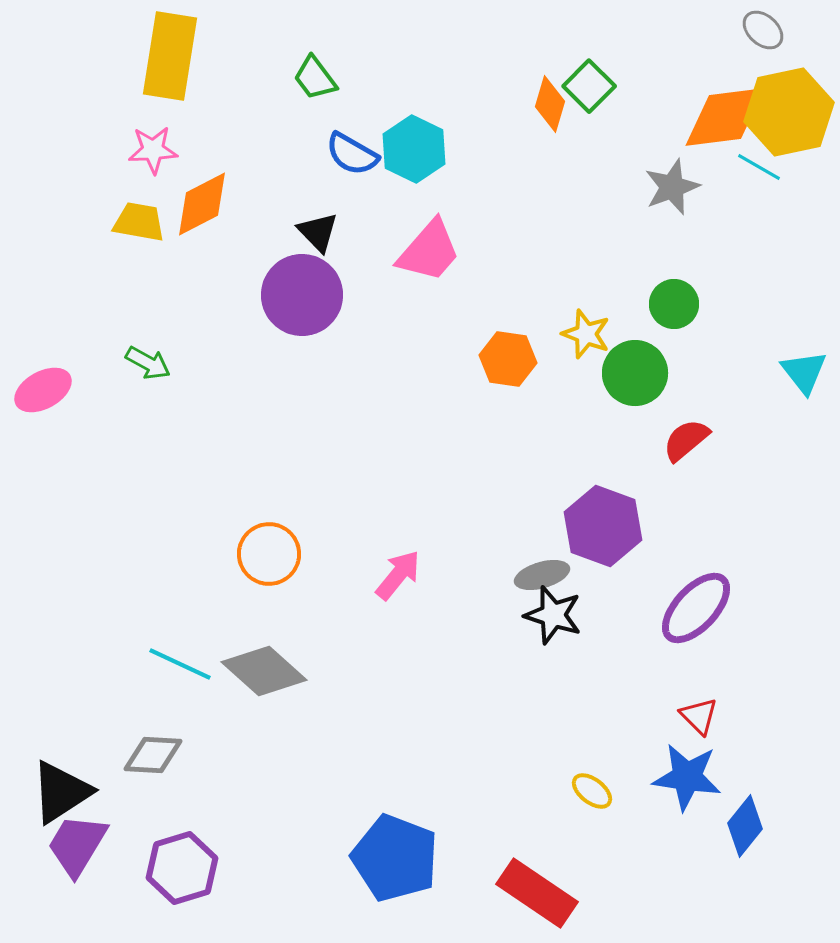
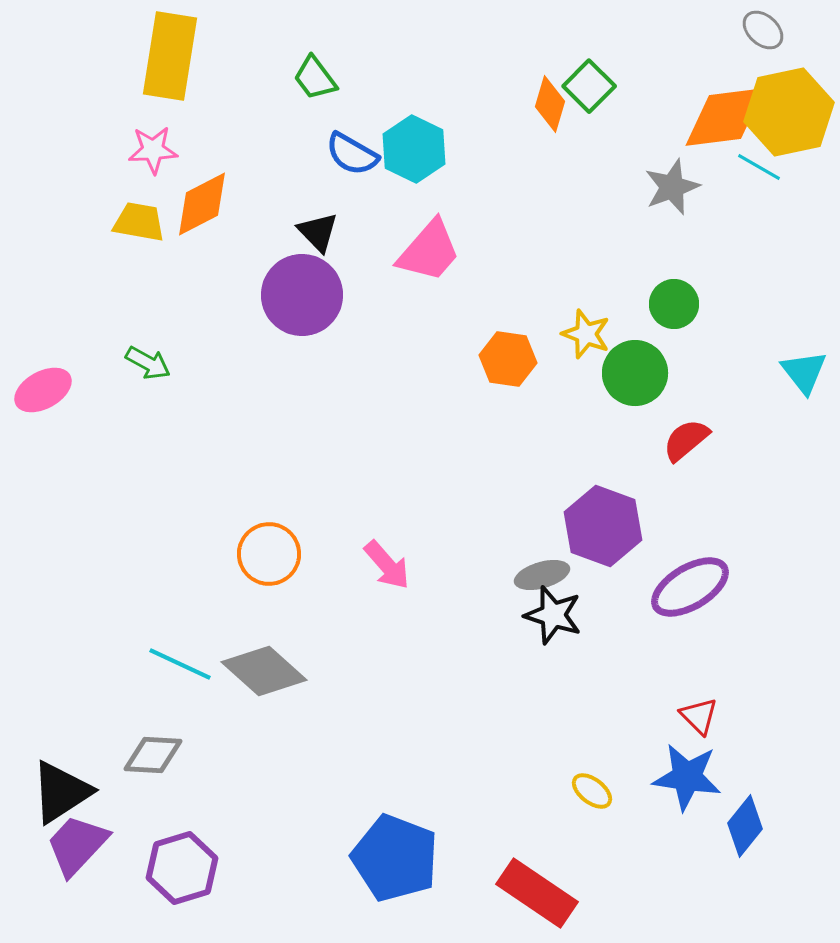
pink arrow at (398, 575): moved 11 px left, 10 px up; rotated 100 degrees clockwise
purple ellipse at (696, 608): moved 6 px left, 21 px up; rotated 16 degrees clockwise
purple trapezoid at (77, 845): rotated 12 degrees clockwise
